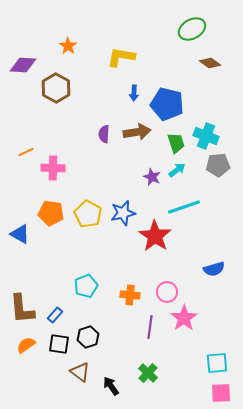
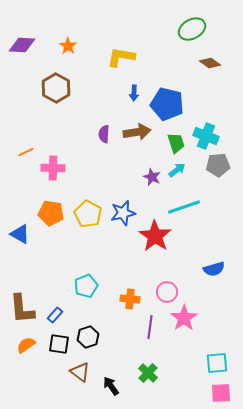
purple diamond: moved 1 px left, 20 px up
orange cross: moved 4 px down
